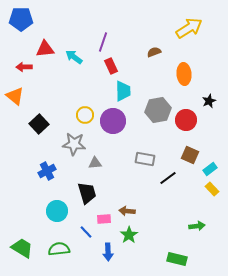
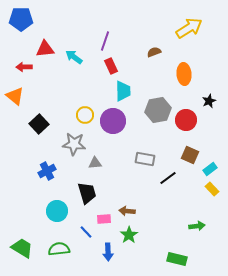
purple line: moved 2 px right, 1 px up
